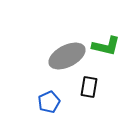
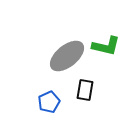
gray ellipse: rotated 12 degrees counterclockwise
black rectangle: moved 4 px left, 3 px down
